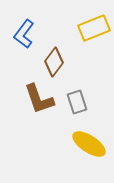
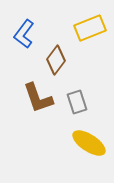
yellow rectangle: moved 4 px left
brown diamond: moved 2 px right, 2 px up
brown L-shape: moved 1 px left, 1 px up
yellow ellipse: moved 1 px up
